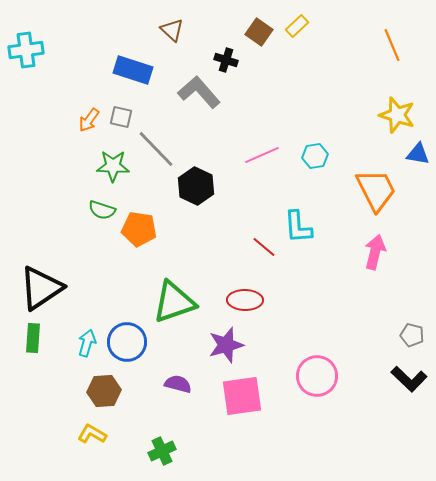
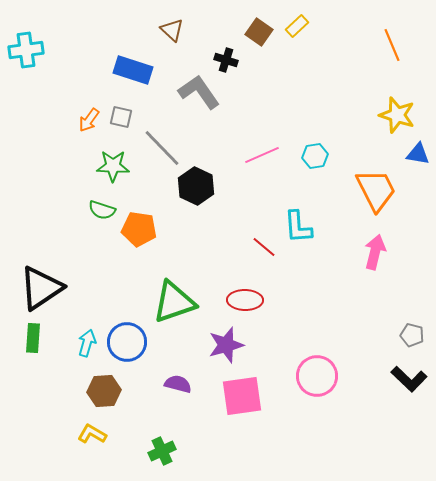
gray L-shape: rotated 6 degrees clockwise
gray line: moved 6 px right, 1 px up
